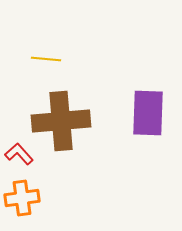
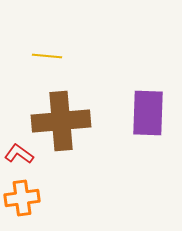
yellow line: moved 1 px right, 3 px up
red L-shape: rotated 12 degrees counterclockwise
